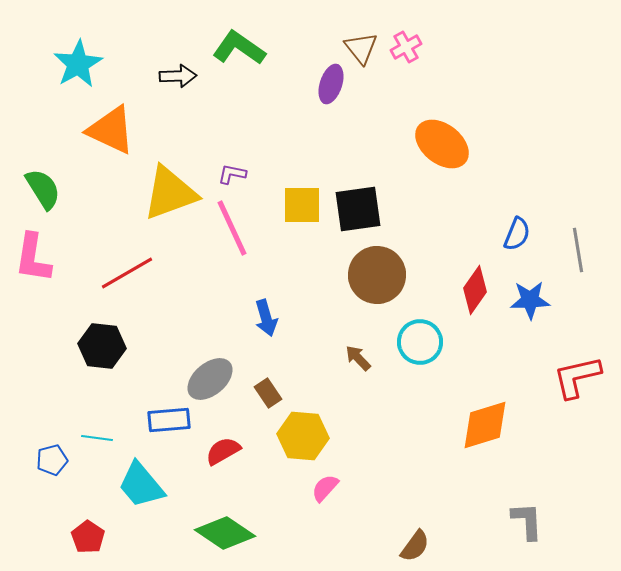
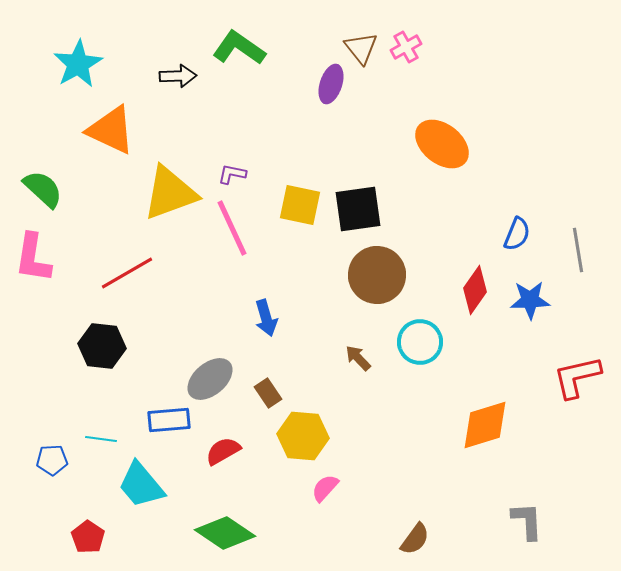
green semicircle: rotated 15 degrees counterclockwise
yellow square: moved 2 px left; rotated 12 degrees clockwise
cyan line: moved 4 px right, 1 px down
blue pentagon: rotated 12 degrees clockwise
brown semicircle: moved 7 px up
